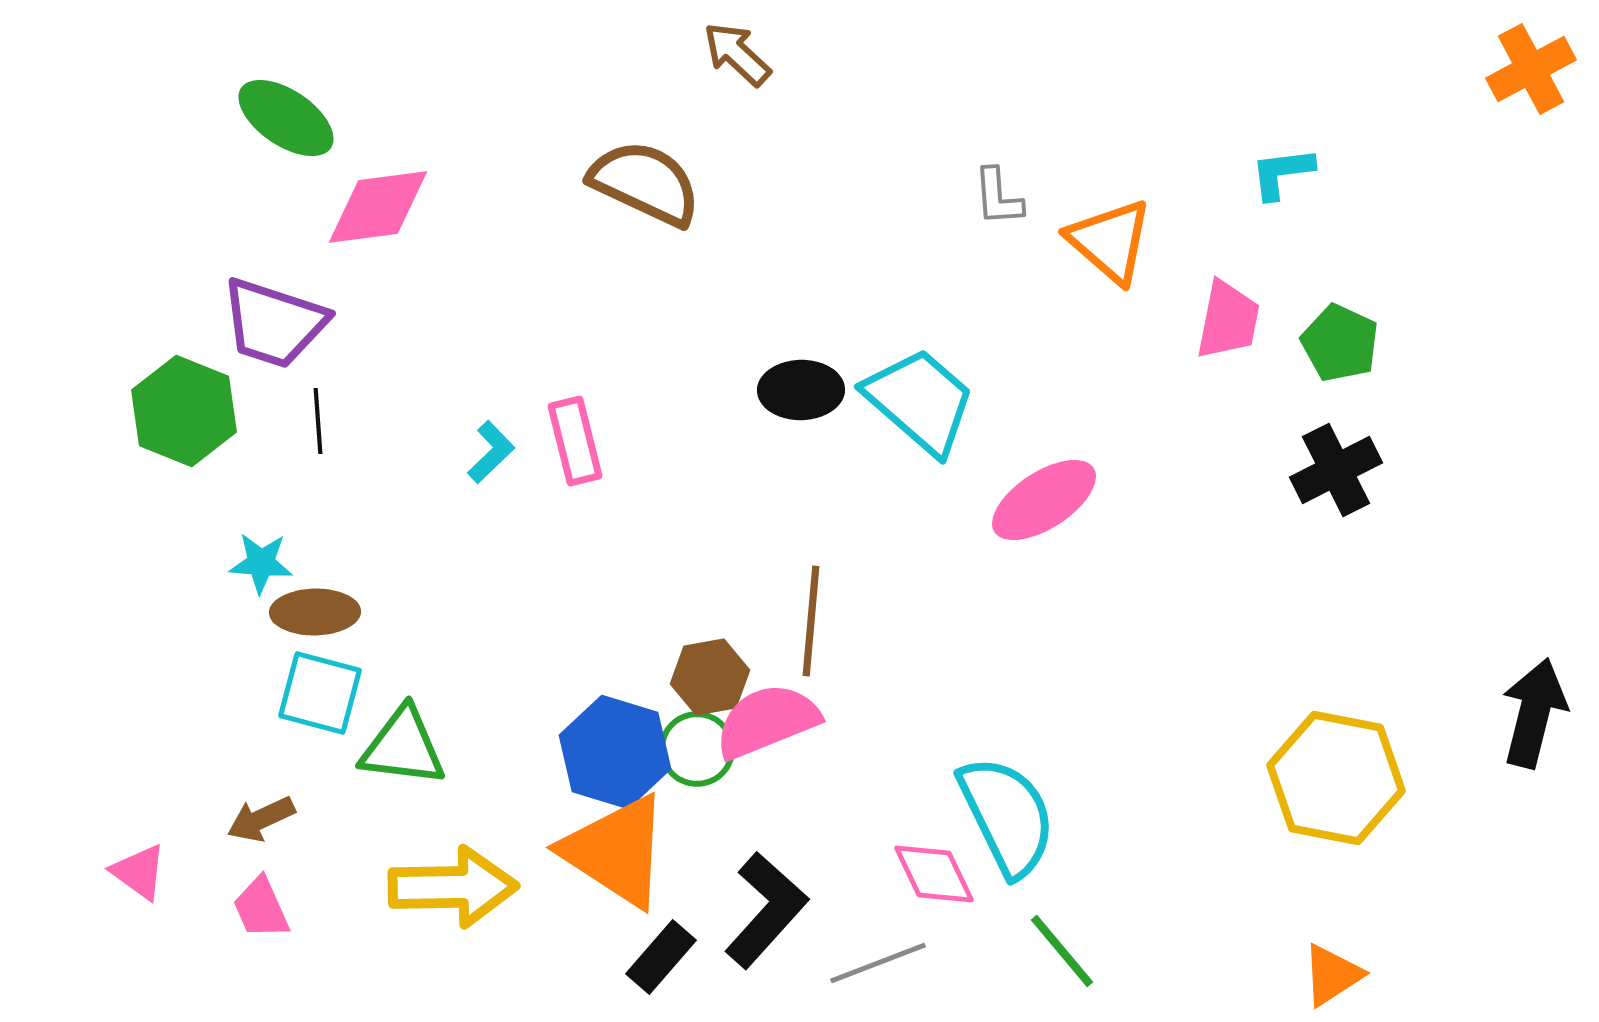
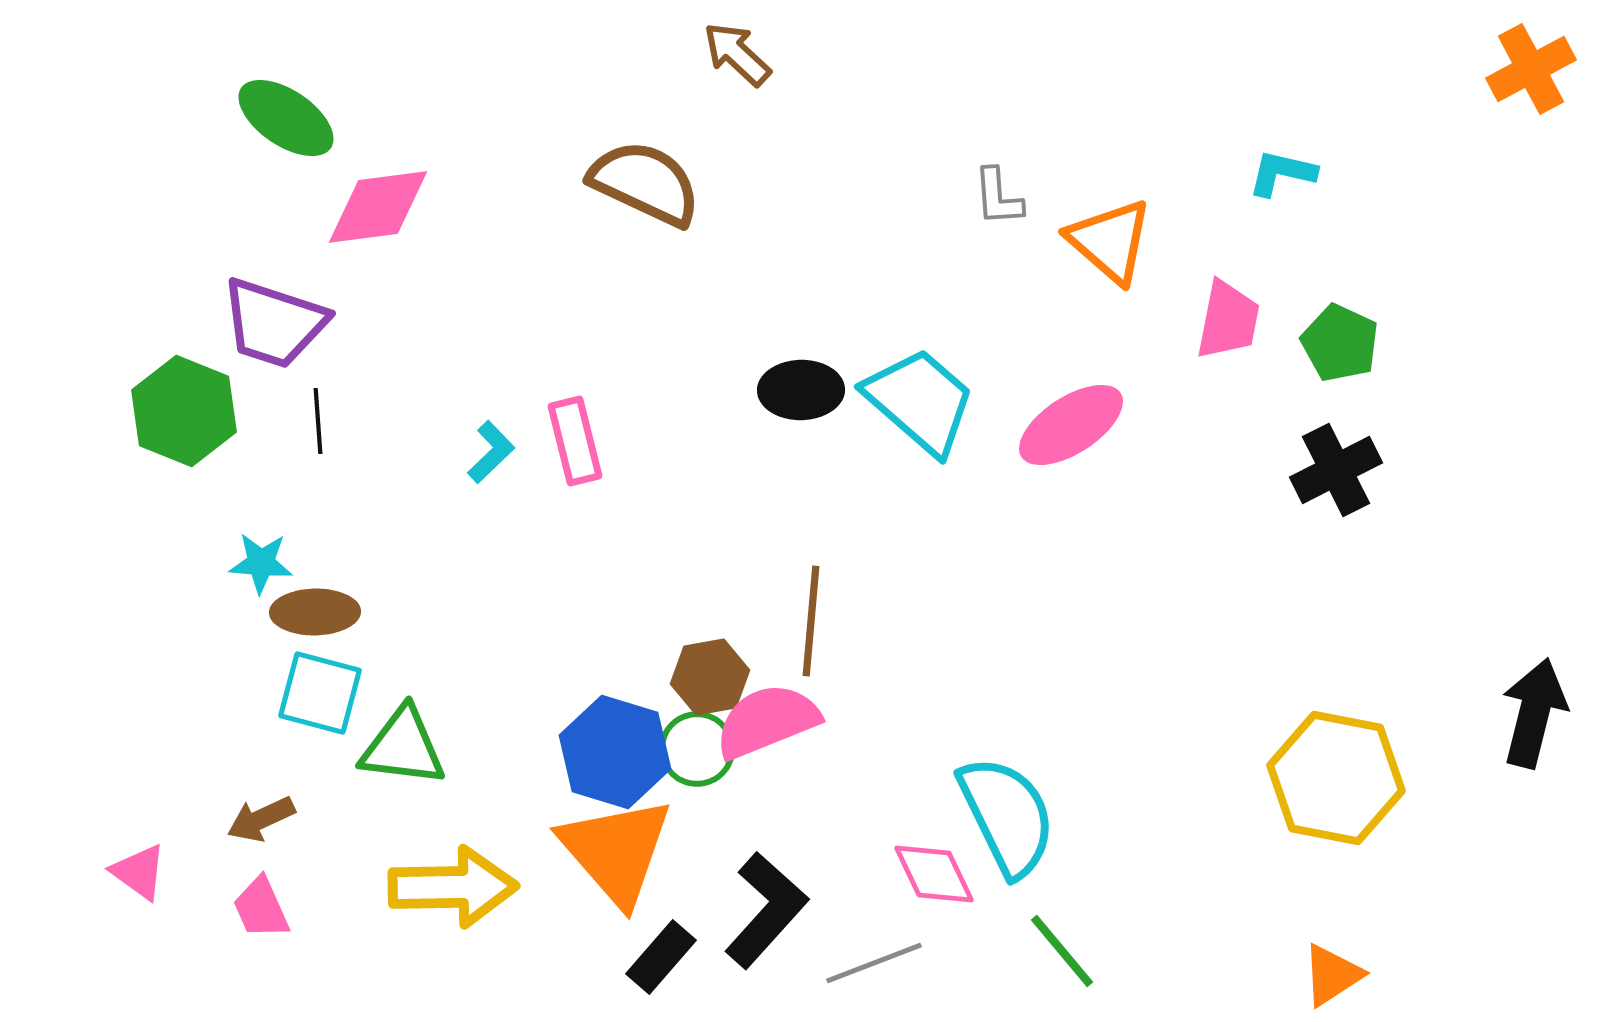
cyan L-shape at (1282, 173): rotated 20 degrees clockwise
pink ellipse at (1044, 500): moved 27 px right, 75 px up
orange triangle at (616, 851): rotated 16 degrees clockwise
gray line at (878, 963): moved 4 px left
